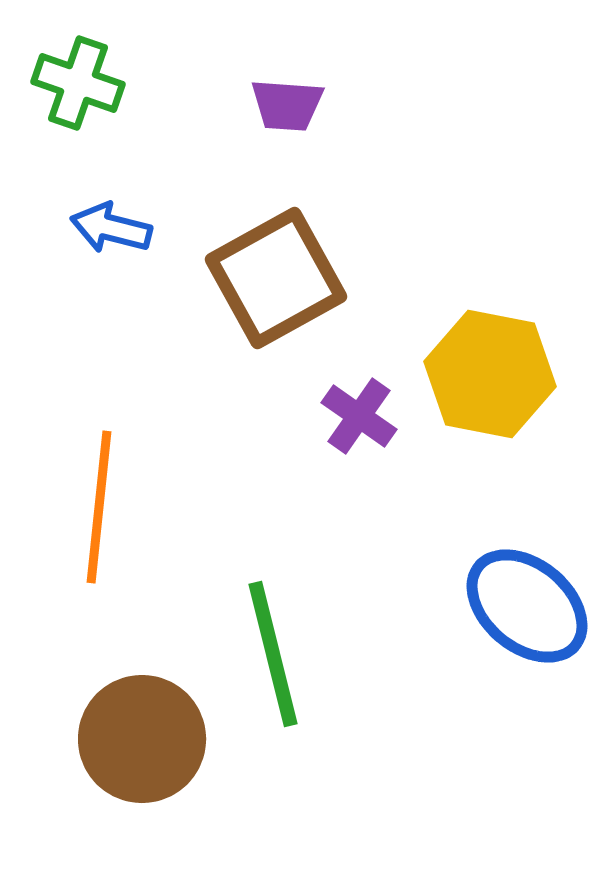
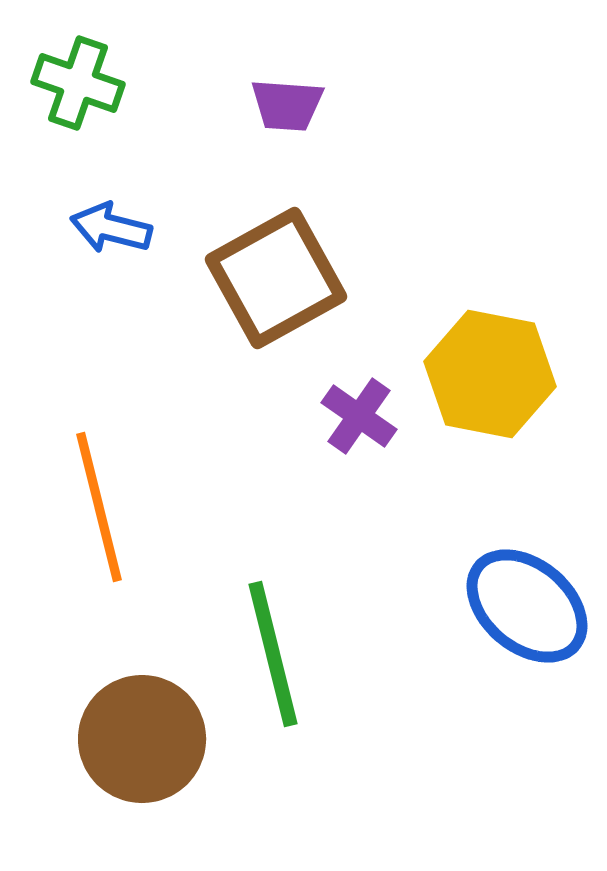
orange line: rotated 20 degrees counterclockwise
